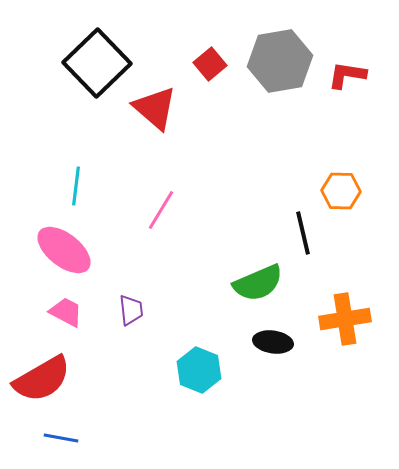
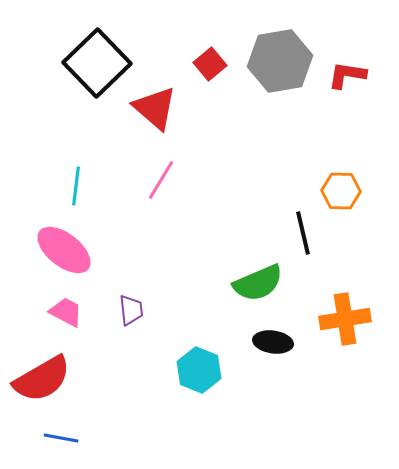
pink line: moved 30 px up
